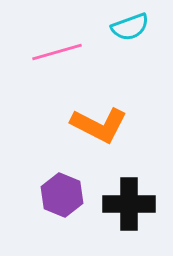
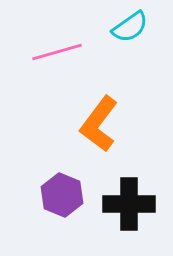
cyan semicircle: rotated 15 degrees counterclockwise
orange L-shape: moved 1 px up; rotated 100 degrees clockwise
